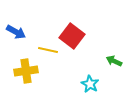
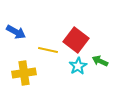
red square: moved 4 px right, 4 px down
green arrow: moved 14 px left
yellow cross: moved 2 px left, 2 px down
cyan star: moved 12 px left, 18 px up; rotated 12 degrees clockwise
